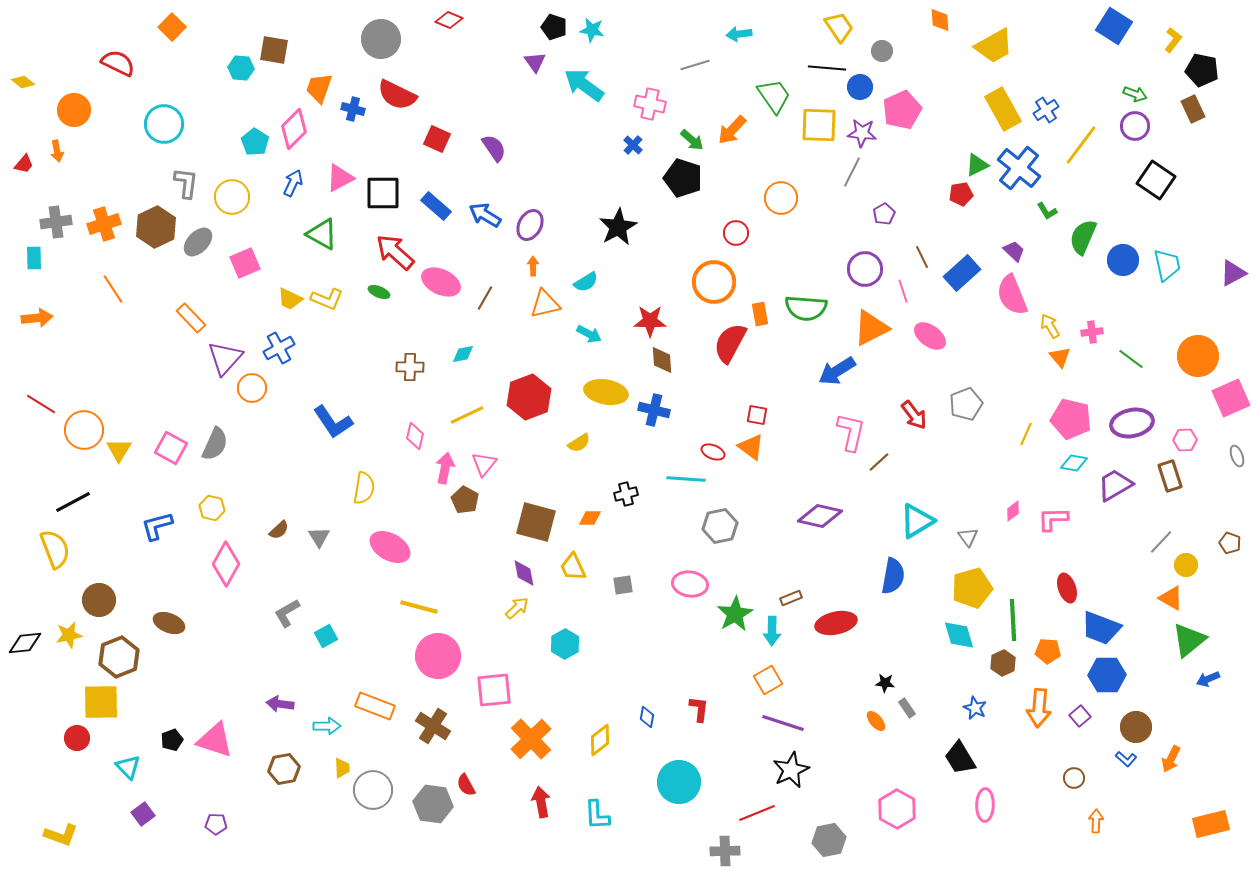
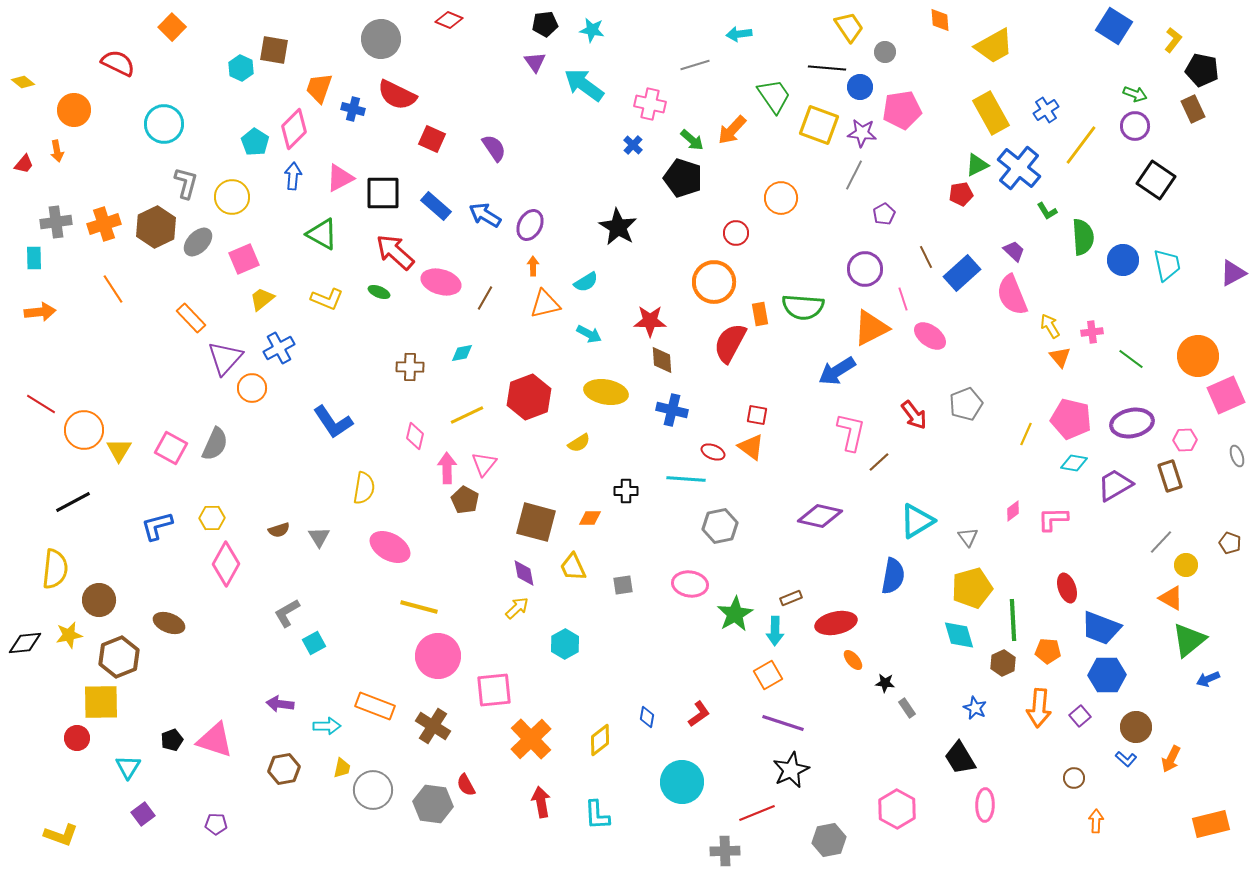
black pentagon at (554, 27): moved 9 px left, 3 px up; rotated 25 degrees counterclockwise
yellow trapezoid at (839, 27): moved 10 px right
gray circle at (882, 51): moved 3 px right, 1 px down
cyan hexagon at (241, 68): rotated 20 degrees clockwise
yellow rectangle at (1003, 109): moved 12 px left, 4 px down
pink pentagon at (902, 110): rotated 15 degrees clockwise
yellow square at (819, 125): rotated 18 degrees clockwise
red square at (437, 139): moved 5 px left
gray line at (852, 172): moved 2 px right, 3 px down
gray L-shape at (186, 183): rotated 8 degrees clockwise
blue arrow at (293, 183): moved 7 px up; rotated 20 degrees counterclockwise
black star at (618, 227): rotated 12 degrees counterclockwise
green semicircle at (1083, 237): rotated 153 degrees clockwise
brown line at (922, 257): moved 4 px right
pink square at (245, 263): moved 1 px left, 4 px up
pink ellipse at (441, 282): rotated 9 degrees counterclockwise
pink line at (903, 291): moved 8 px down
yellow trapezoid at (290, 299): moved 28 px left; rotated 116 degrees clockwise
green semicircle at (806, 308): moved 3 px left, 1 px up
orange arrow at (37, 318): moved 3 px right, 6 px up
cyan diamond at (463, 354): moved 1 px left, 1 px up
pink square at (1231, 398): moved 5 px left, 3 px up
blue cross at (654, 410): moved 18 px right
pink arrow at (445, 468): moved 2 px right; rotated 12 degrees counterclockwise
black cross at (626, 494): moved 3 px up; rotated 15 degrees clockwise
yellow hexagon at (212, 508): moved 10 px down; rotated 15 degrees counterclockwise
brown semicircle at (279, 530): rotated 25 degrees clockwise
yellow semicircle at (55, 549): moved 20 px down; rotated 27 degrees clockwise
cyan arrow at (772, 631): moved 3 px right
cyan square at (326, 636): moved 12 px left, 7 px down
orange square at (768, 680): moved 5 px up
red L-shape at (699, 709): moved 5 px down; rotated 48 degrees clockwise
orange ellipse at (876, 721): moved 23 px left, 61 px up
cyan triangle at (128, 767): rotated 16 degrees clockwise
yellow trapezoid at (342, 768): rotated 15 degrees clockwise
cyan circle at (679, 782): moved 3 px right
